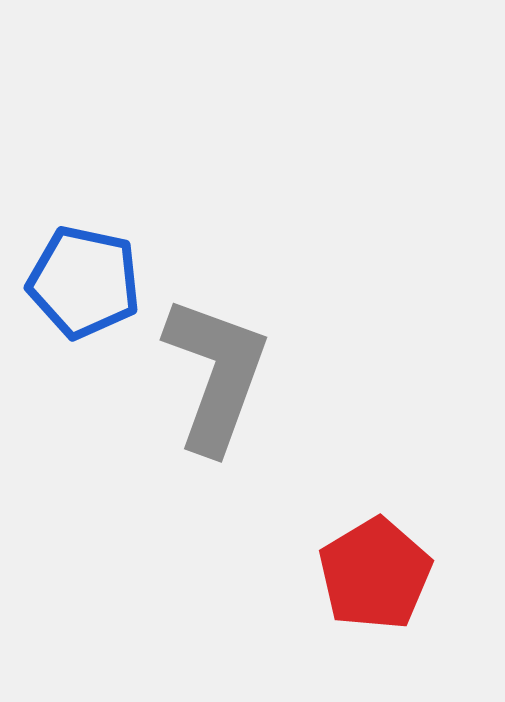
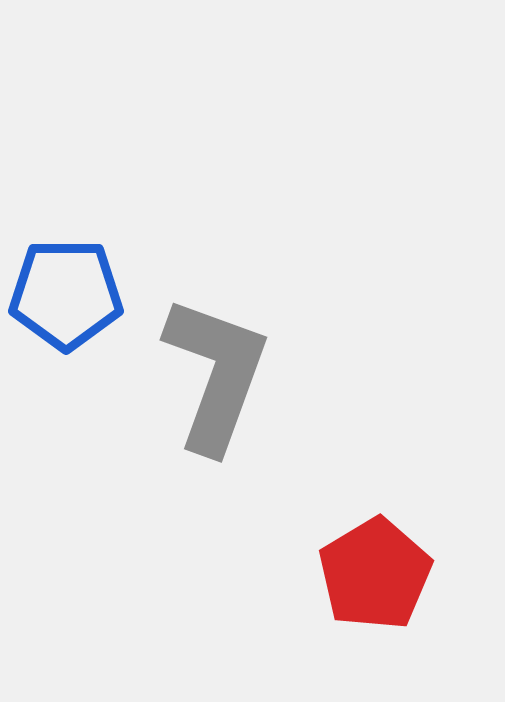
blue pentagon: moved 18 px left, 12 px down; rotated 12 degrees counterclockwise
